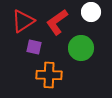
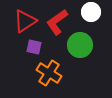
red triangle: moved 2 px right
green circle: moved 1 px left, 3 px up
orange cross: moved 2 px up; rotated 30 degrees clockwise
